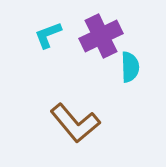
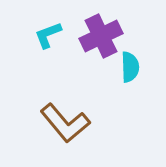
brown L-shape: moved 10 px left
